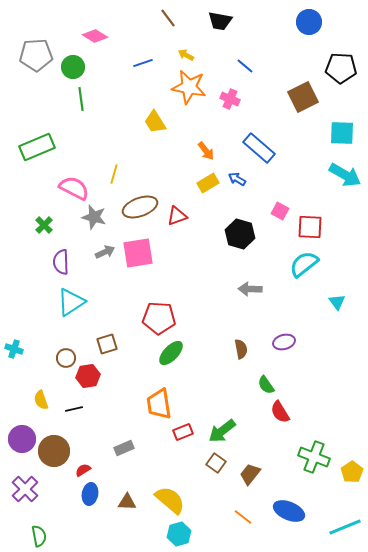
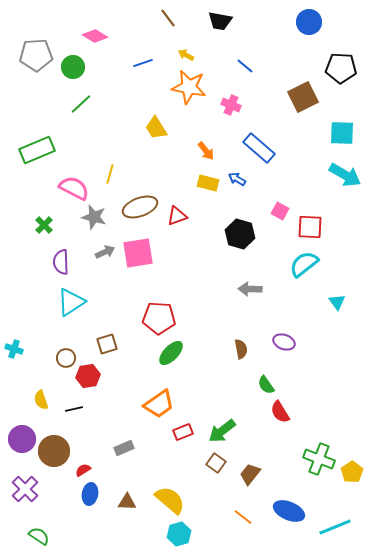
green line at (81, 99): moved 5 px down; rotated 55 degrees clockwise
pink cross at (230, 99): moved 1 px right, 6 px down
yellow trapezoid at (155, 122): moved 1 px right, 6 px down
green rectangle at (37, 147): moved 3 px down
yellow line at (114, 174): moved 4 px left
yellow rectangle at (208, 183): rotated 45 degrees clockwise
purple ellipse at (284, 342): rotated 35 degrees clockwise
orange trapezoid at (159, 404): rotated 116 degrees counterclockwise
green cross at (314, 457): moved 5 px right, 2 px down
cyan line at (345, 527): moved 10 px left
green semicircle at (39, 536): rotated 45 degrees counterclockwise
